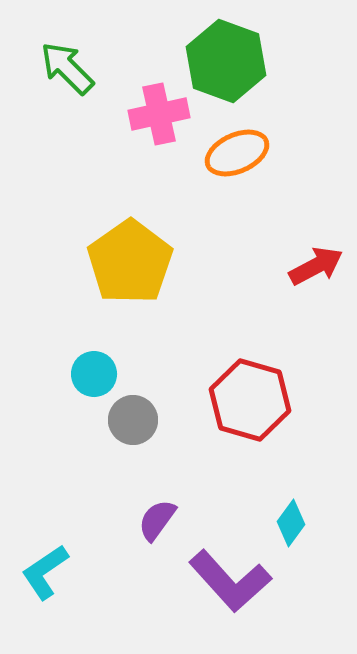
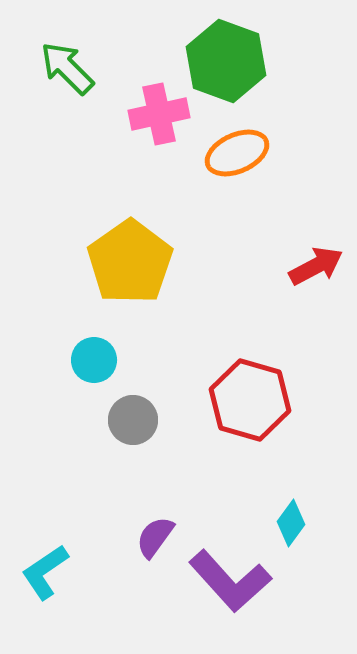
cyan circle: moved 14 px up
purple semicircle: moved 2 px left, 17 px down
